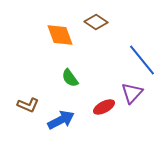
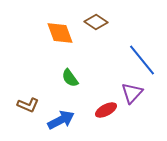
orange diamond: moved 2 px up
red ellipse: moved 2 px right, 3 px down
